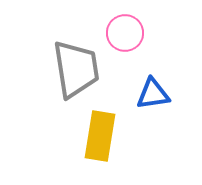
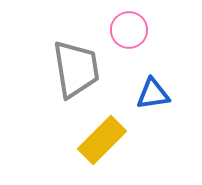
pink circle: moved 4 px right, 3 px up
yellow rectangle: moved 2 px right, 4 px down; rotated 36 degrees clockwise
